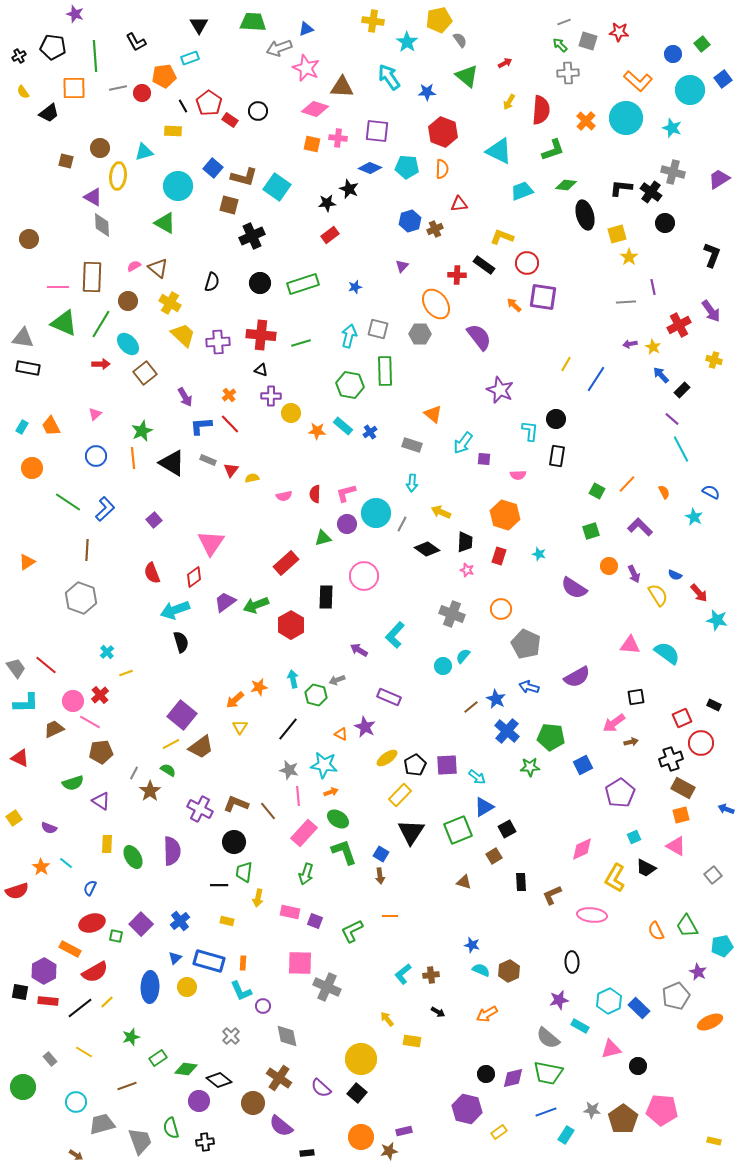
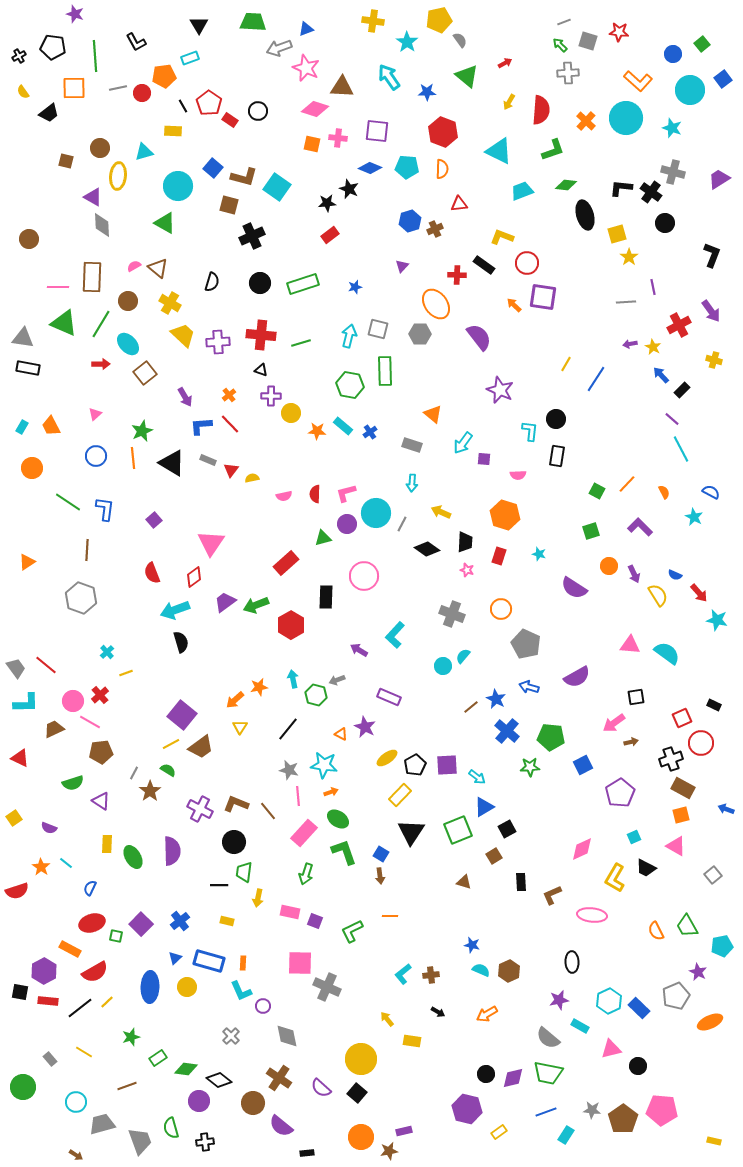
blue L-shape at (105, 509): rotated 40 degrees counterclockwise
